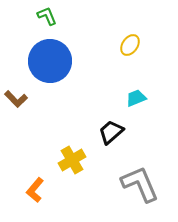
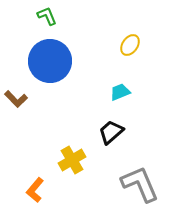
cyan trapezoid: moved 16 px left, 6 px up
